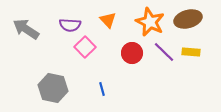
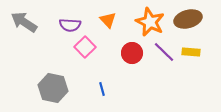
gray arrow: moved 2 px left, 7 px up
